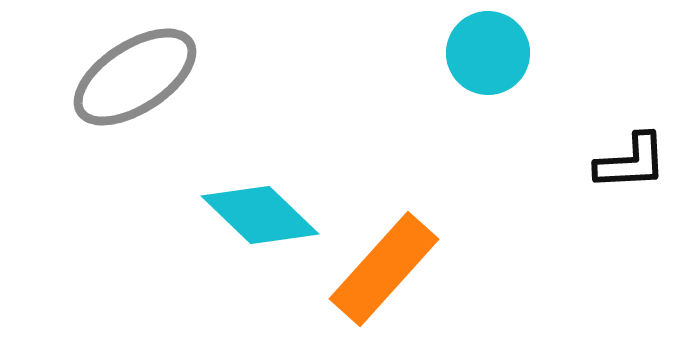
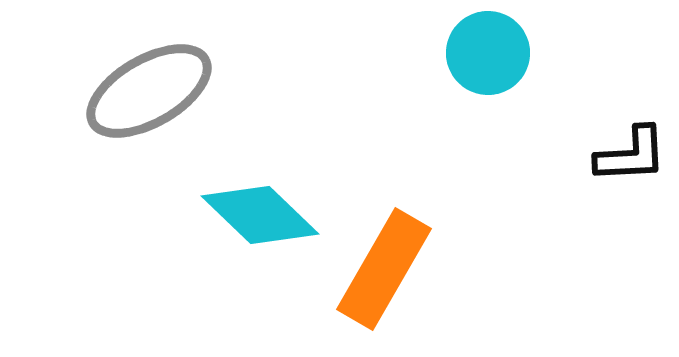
gray ellipse: moved 14 px right, 14 px down; rotated 3 degrees clockwise
black L-shape: moved 7 px up
orange rectangle: rotated 12 degrees counterclockwise
